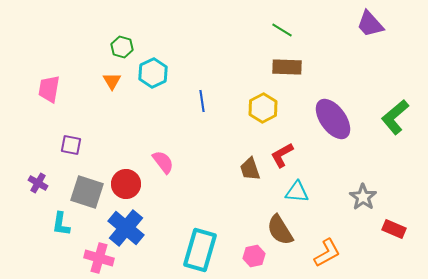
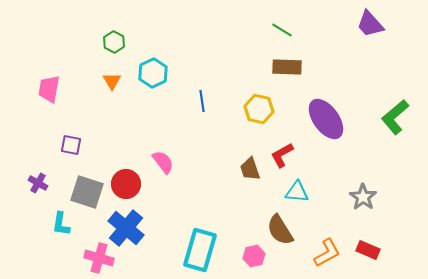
green hexagon: moved 8 px left, 5 px up; rotated 10 degrees clockwise
yellow hexagon: moved 4 px left, 1 px down; rotated 20 degrees counterclockwise
purple ellipse: moved 7 px left
red rectangle: moved 26 px left, 21 px down
